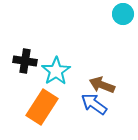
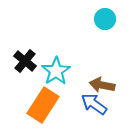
cyan circle: moved 18 px left, 5 px down
black cross: rotated 30 degrees clockwise
brown arrow: rotated 10 degrees counterclockwise
orange rectangle: moved 1 px right, 2 px up
